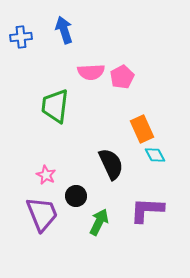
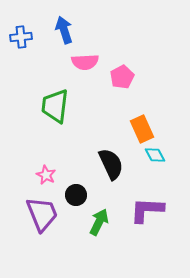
pink semicircle: moved 6 px left, 10 px up
black circle: moved 1 px up
